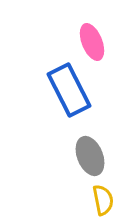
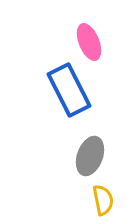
pink ellipse: moved 3 px left
gray ellipse: rotated 42 degrees clockwise
